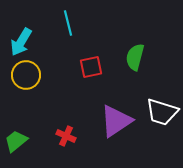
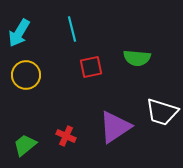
cyan line: moved 4 px right, 6 px down
cyan arrow: moved 2 px left, 9 px up
green semicircle: moved 2 px right, 1 px down; rotated 100 degrees counterclockwise
purple triangle: moved 1 px left, 6 px down
green trapezoid: moved 9 px right, 4 px down
